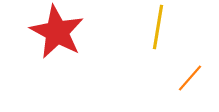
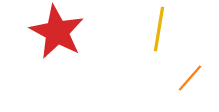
yellow line: moved 1 px right, 2 px down
